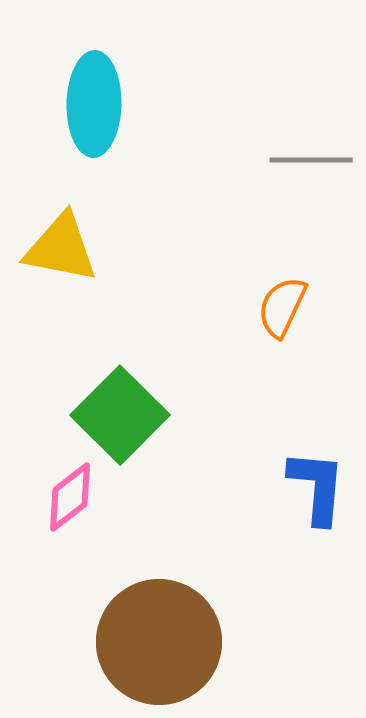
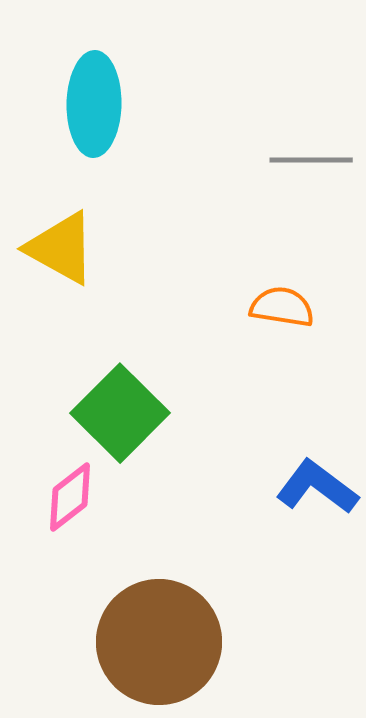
yellow triangle: rotated 18 degrees clockwise
orange semicircle: rotated 74 degrees clockwise
green square: moved 2 px up
blue L-shape: rotated 58 degrees counterclockwise
